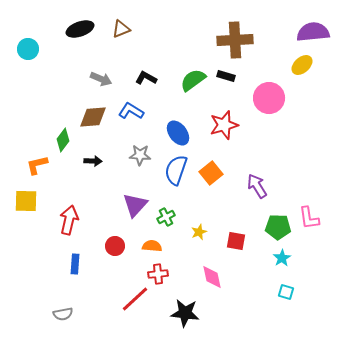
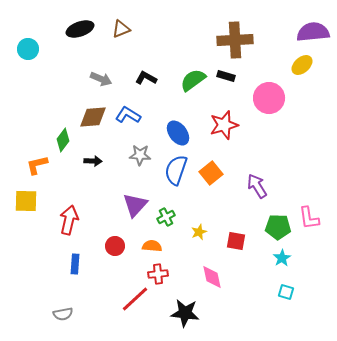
blue L-shape: moved 3 px left, 4 px down
